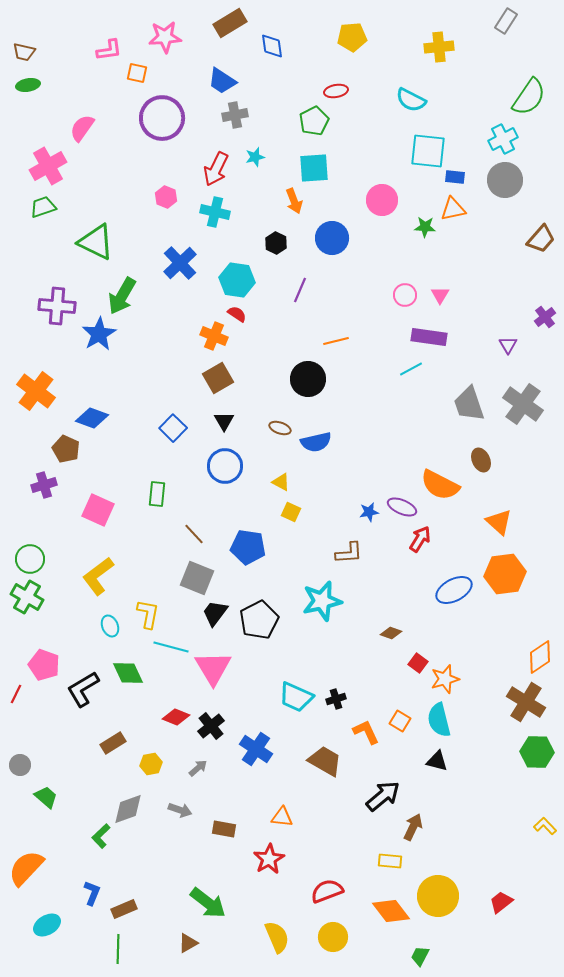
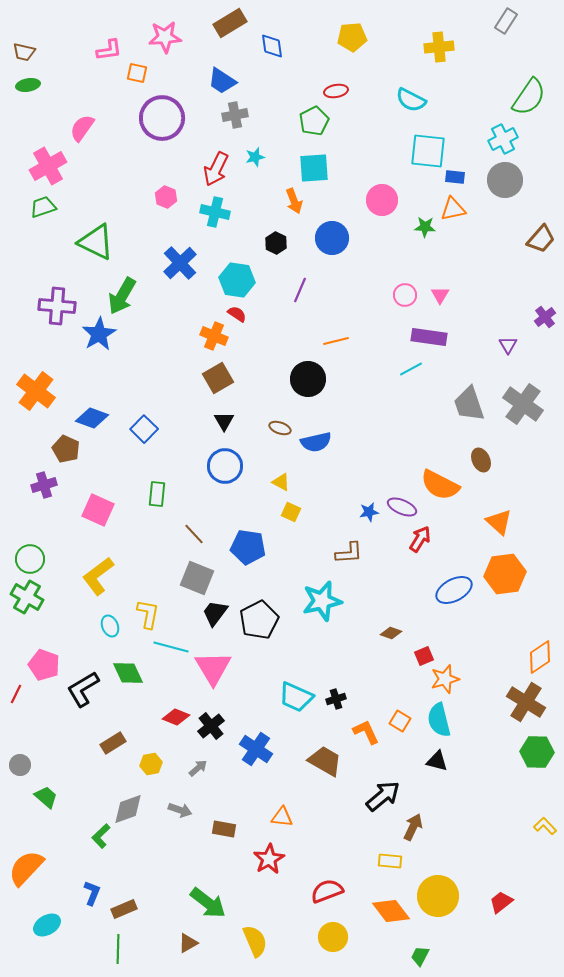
blue square at (173, 428): moved 29 px left, 1 px down
red square at (418, 663): moved 6 px right, 7 px up; rotated 30 degrees clockwise
yellow semicircle at (277, 937): moved 22 px left, 4 px down
